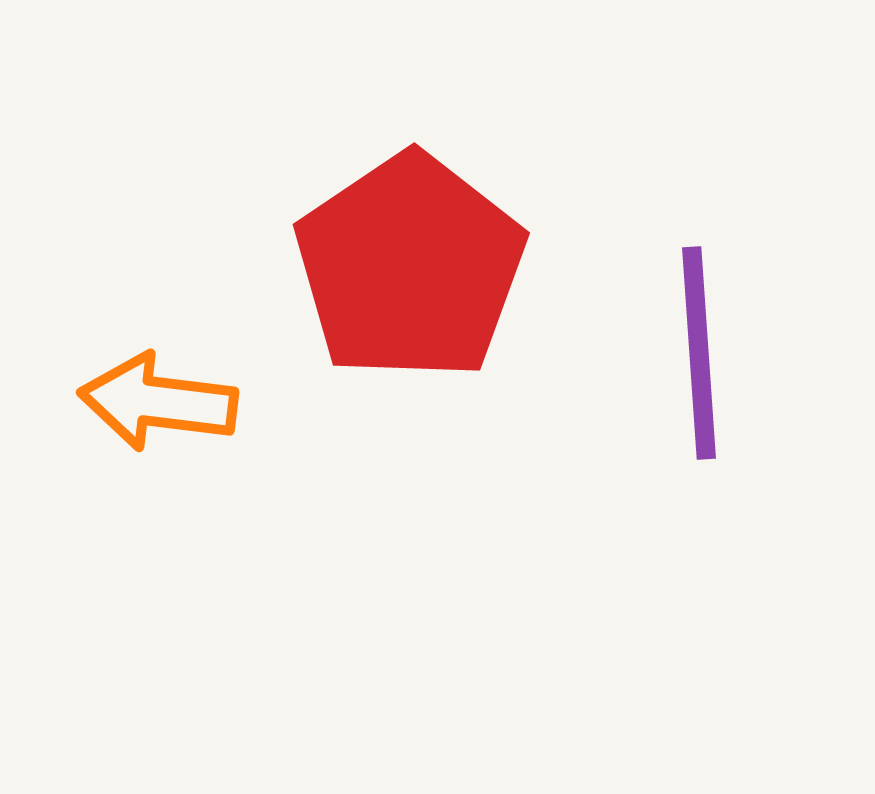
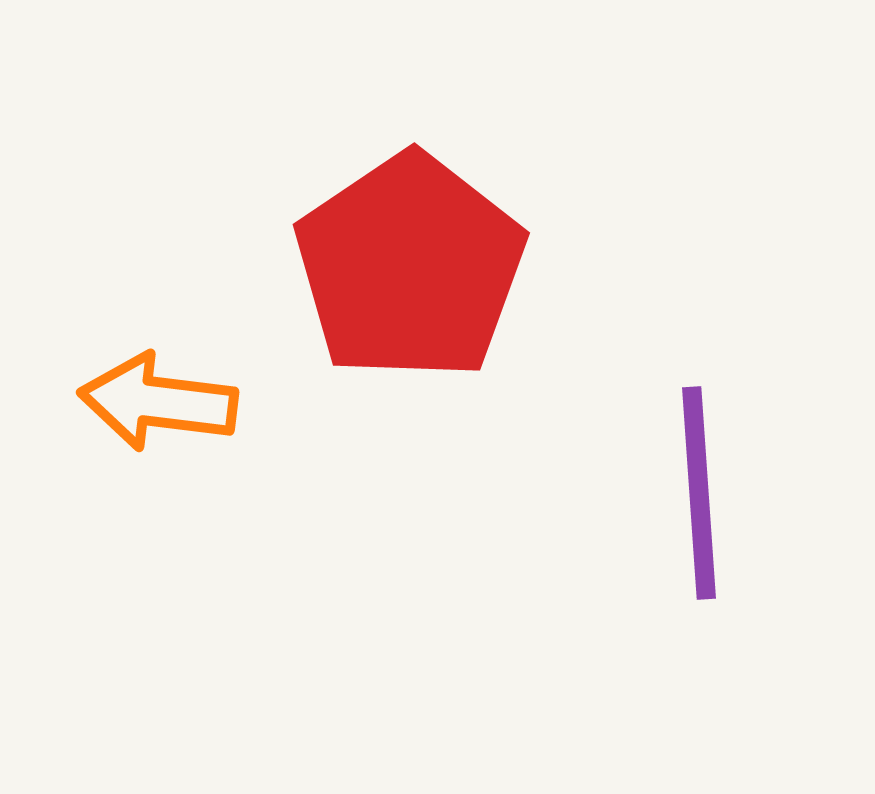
purple line: moved 140 px down
